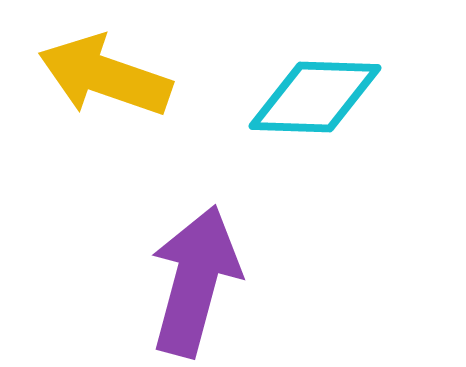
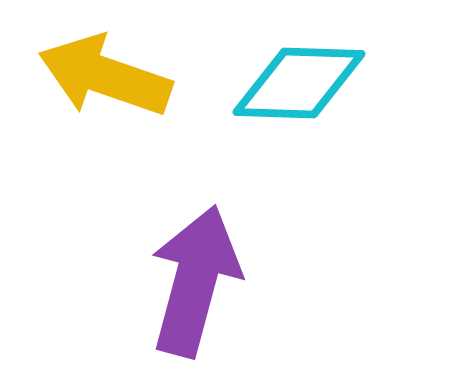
cyan diamond: moved 16 px left, 14 px up
